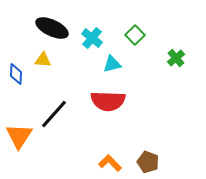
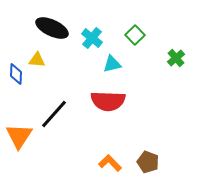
yellow triangle: moved 6 px left
